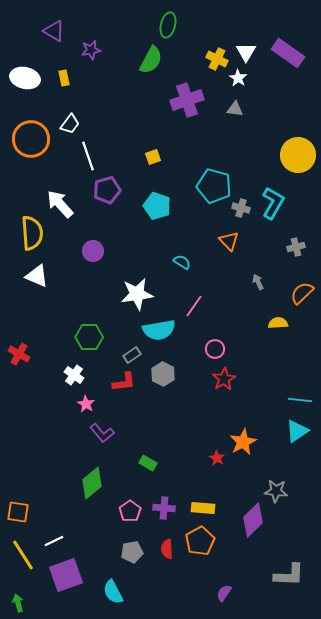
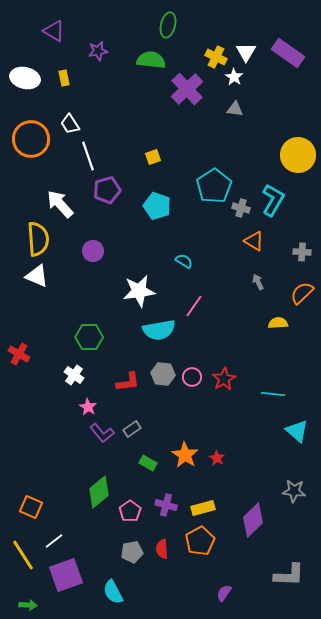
purple star at (91, 50): moved 7 px right, 1 px down
yellow cross at (217, 59): moved 1 px left, 2 px up
green semicircle at (151, 60): rotated 112 degrees counterclockwise
white star at (238, 78): moved 4 px left, 1 px up
purple cross at (187, 100): moved 11 px up; rotated 24 degrees counterclockwise
white trapezoid at (70, 124): rotated 110 degrees clockwise
cyan pentagon at (214, 186): rotated 24 degrees clockwise
cyan L-shape at (273, 203): moved 3 px up
yellow semicircle at (32, 233): moved 6 px right, 6 px down
orange triangle at (229, 241): moved 25 px right; rotated 15 degrees counterclockwise
gray cross at (296, 247): moved 6 px right, 5 px down; rotated 18 degrees clockwise
cyan semicircle at (182, 262): moved 2 px right, 1 px up
white star at (137, 294): moved 2 px right, 3 px up
pink circle at (215, 349): moved 23 px left, 28 px down
gray rectangle at (132, 355): moved 74 px down
gray hexagon at (163, 374): rotated 20 degrees counterclockwise
red L-shape at (124, 382): moved 4 px right
cyan line at (300, 400): moved 27 px left, 6 px up
pink star at (86, 404): moved 2 px right, 3 px down
cyan triangle at (297, 431): rotated 45 degrees counterclockwise
orange star at (243, 442): moved 58 px left, 13 px down; rotated 12 degrees counterclockwise
green diamond at (92, 483): moved 7 px right, 9 px down
gray star at (276, 491): moved 18 px right
purple cross at (164, 508): moved 2 px right, 3 px up; rotated 10 degrees clockwise
yellow rectangle at (203, 508): rotated 20 degrees counterclockwise
orange square at (18, 512): moved 13 px right, 5 px up; rotated 15 degrees clockwise
white line at (54, 541): rotated 12 degrees counterclockwise
red semicircle at (167, 549): moved 5 px left
green arrow at (18, 603): moved 10 px right, 2 px down; rotated 108 degrees clockwise
